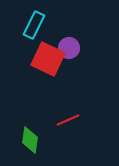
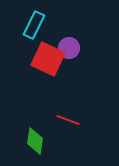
red line: rotated 45 degrees clockwise
green diamond: moved 5 px right, 1 px down
